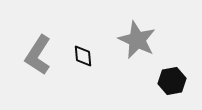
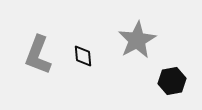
gray star: rotated 18 degrees clockwise
gray L-shape: rotated 12 degrees counterclockwise
